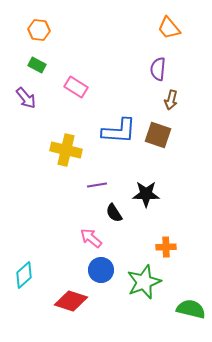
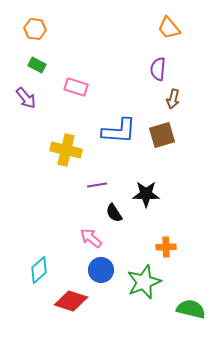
orange hexagon: moved 4 px left, 1 px up
pink rectangle: rotated 15 degrees counterclockwise
brown arrow: moved 2 px right, 1 px up
brown square: moved 4 px right; rotated 36 degrees counterclockwise
cyan diamond: moved 15 px right, 5 px up
